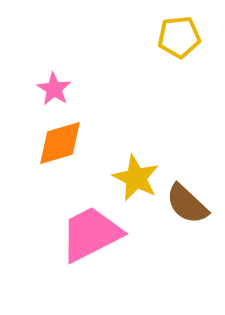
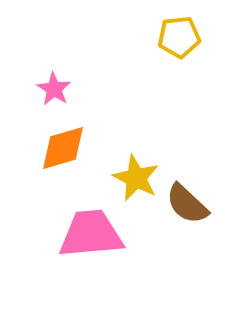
orange diamond: moved 3 px right, 5 px down
pink trapezoid: rotated 22 degrees clockwise
